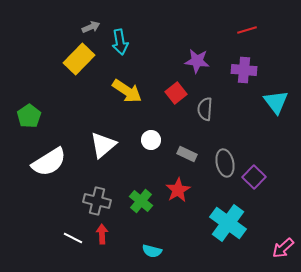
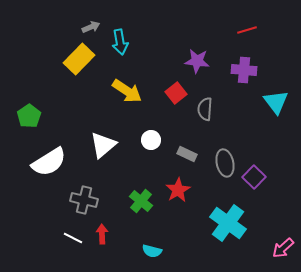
gray cross: moved 13 px left, 1 px up
